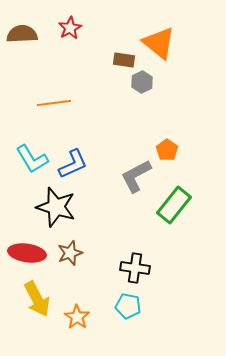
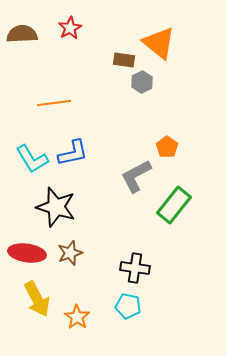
orange pentagon: moved 3 px up
blue L-shape: moved 11 px up; rotated 12 degrees clockwise
